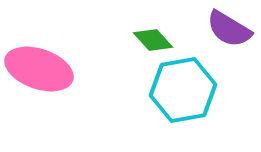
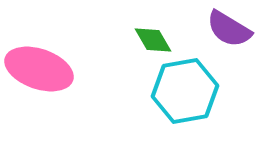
green diamond: rotated 12 degrees clockwise
cyan hexagon: moved 2 px right, 1 px down
